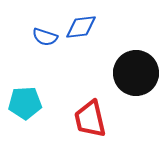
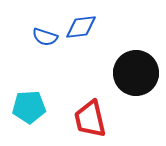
cyan pentagon: moved 4 px right, 4 px down
